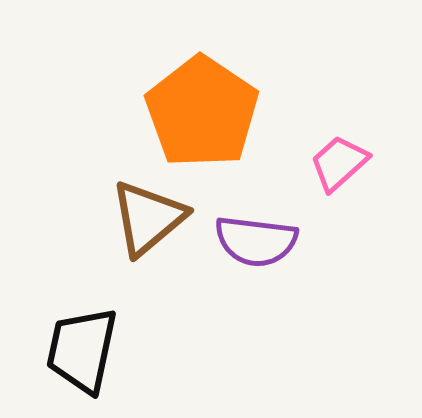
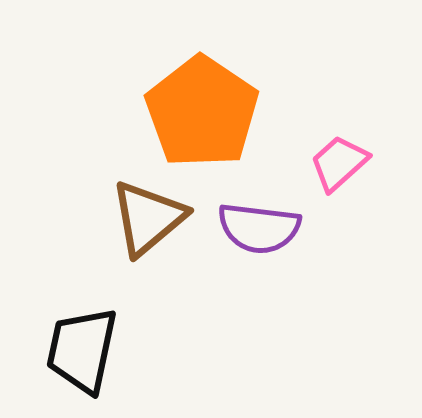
purple semicircle: moved 3 px right, 13 px up
